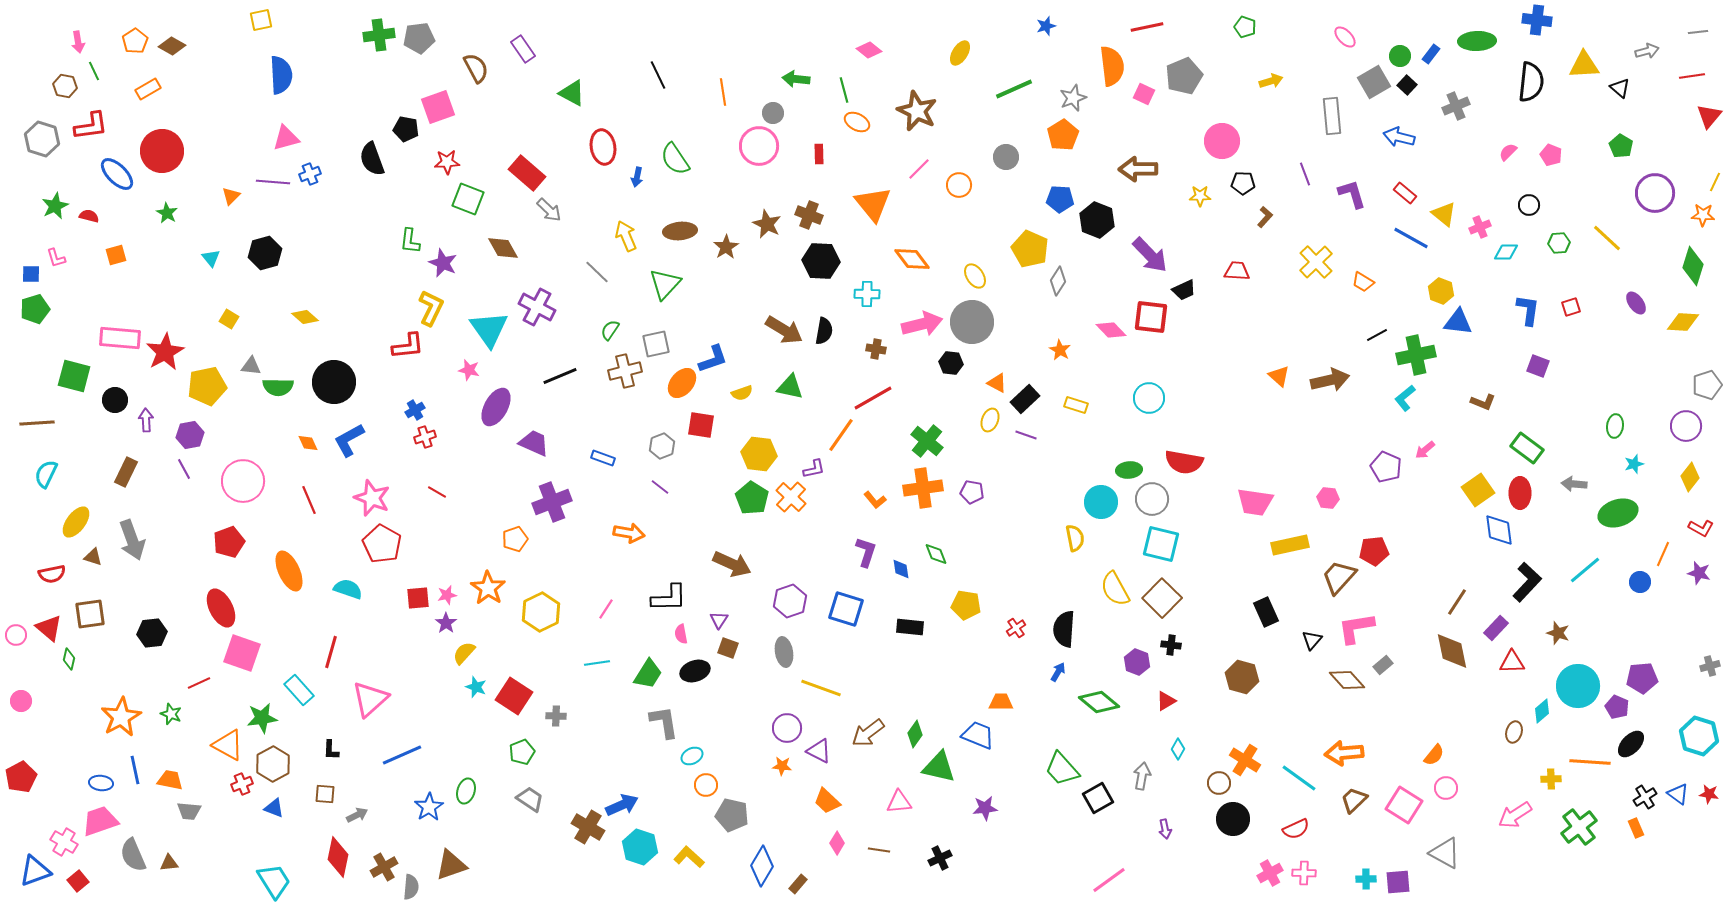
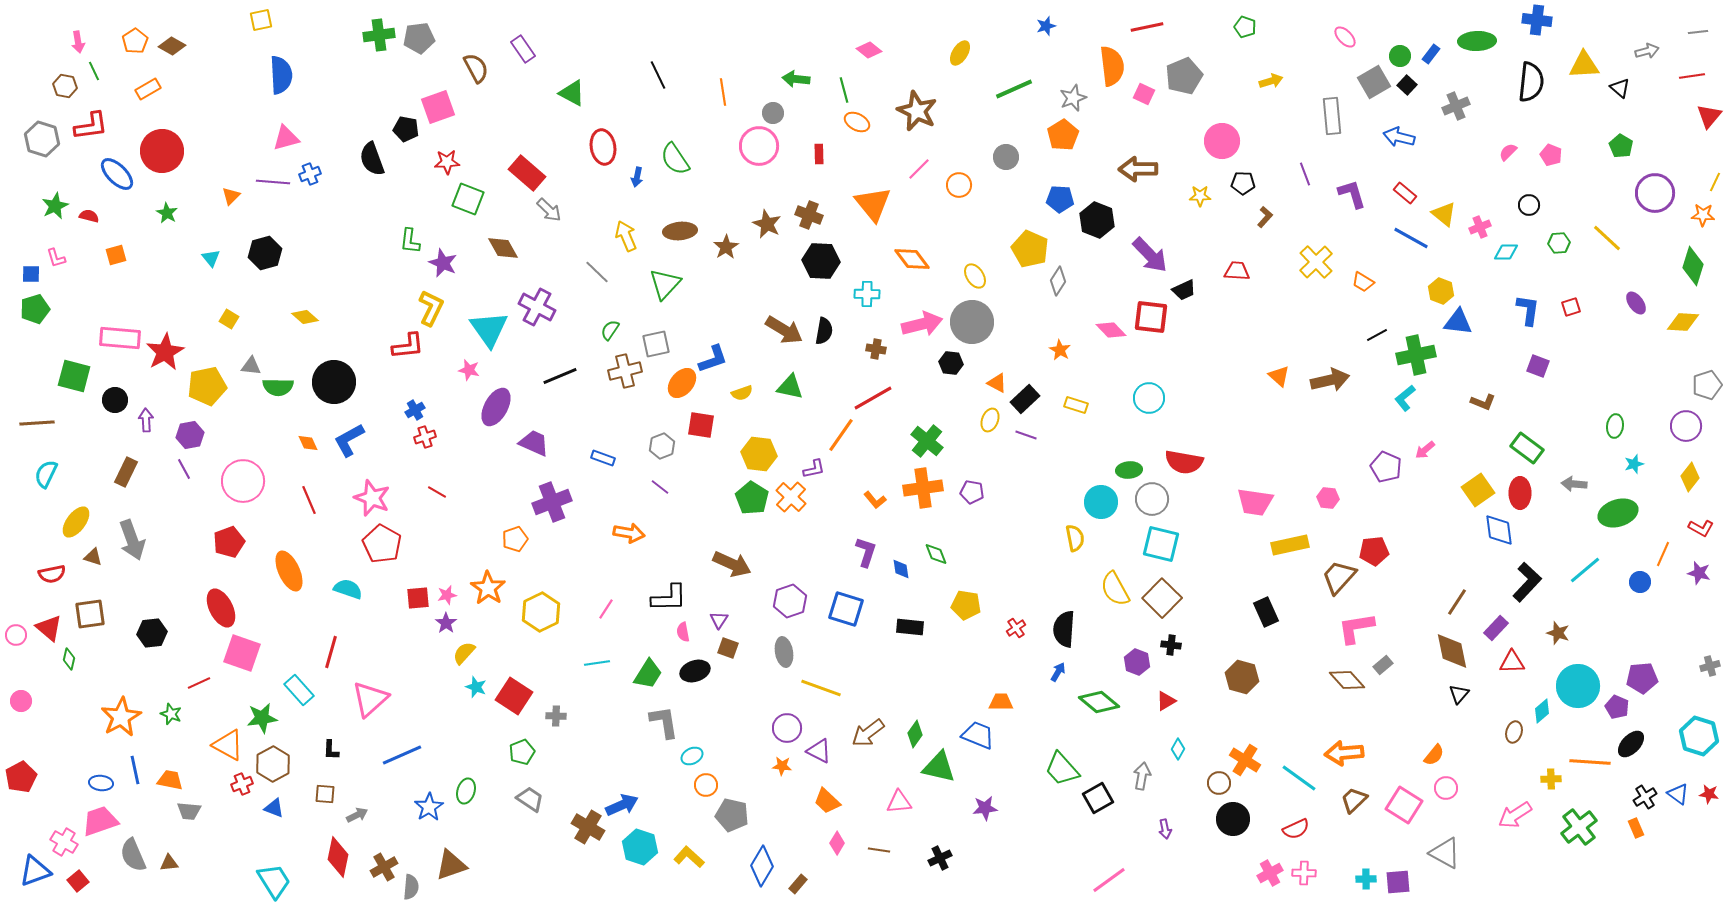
pink semicircle at (681, 634): moved 2 px right, 2 px up
black triangle at (1312, 640): moved 147 px right, 54 px down
